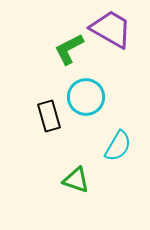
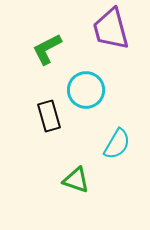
purple trapezoid: rotated 135 degrees counterclockwise
green L-shape: moved 22 px left
cyan circle: moved 7 px up
cyan semicircle: moved 1 px left, 2 px up
